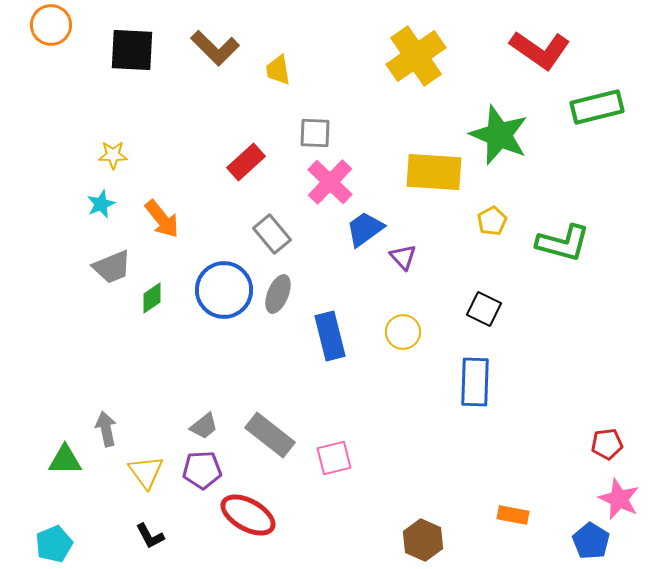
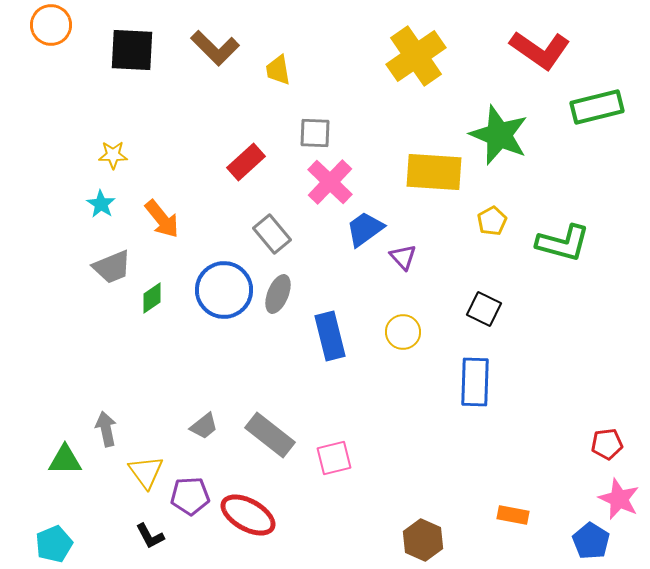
cyan star at (101, 204): rotated 16 degrees counterclockwise
purple pentagon at (202, 470): moved 12 px left, 26 px down
